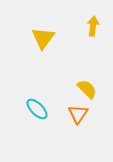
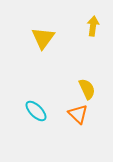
yellow semicircle: rotated 20 degrees clockwise
cyan ellipse: moved 1 px left, 2 px down
orange triangle: rotated 20 degrees counterclockwise
